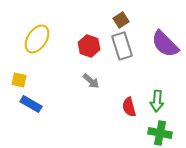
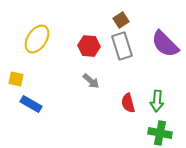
red hexagon: rotated 15 degrees counterclockwise
yellow square: moved 3 px left, 1 px up
red semicircle: moved 1 px left, 4 px up
